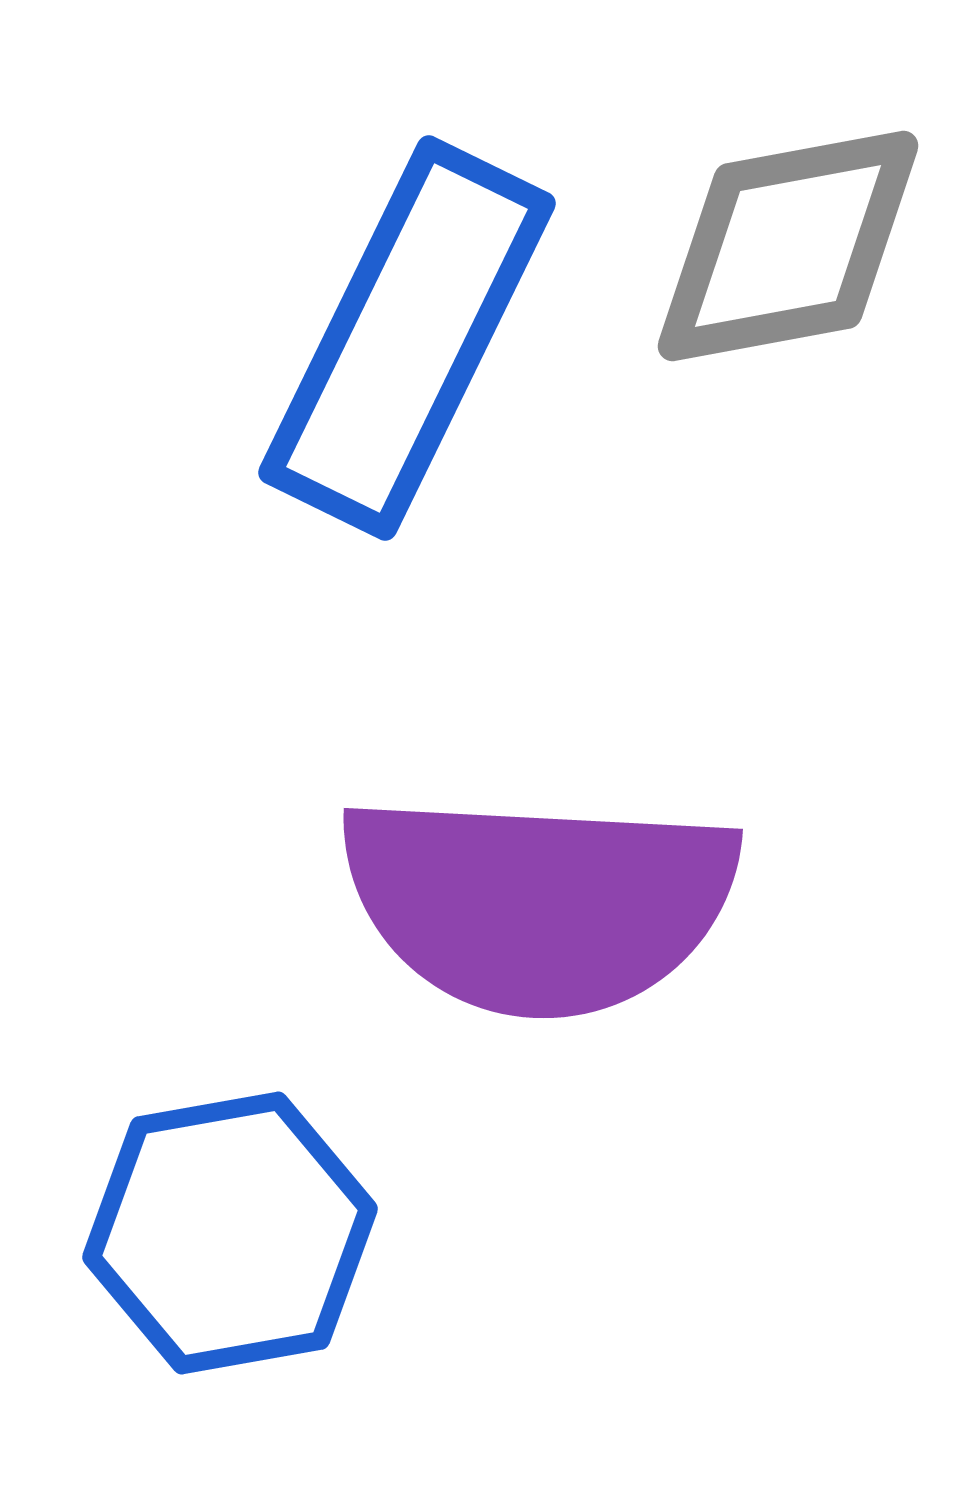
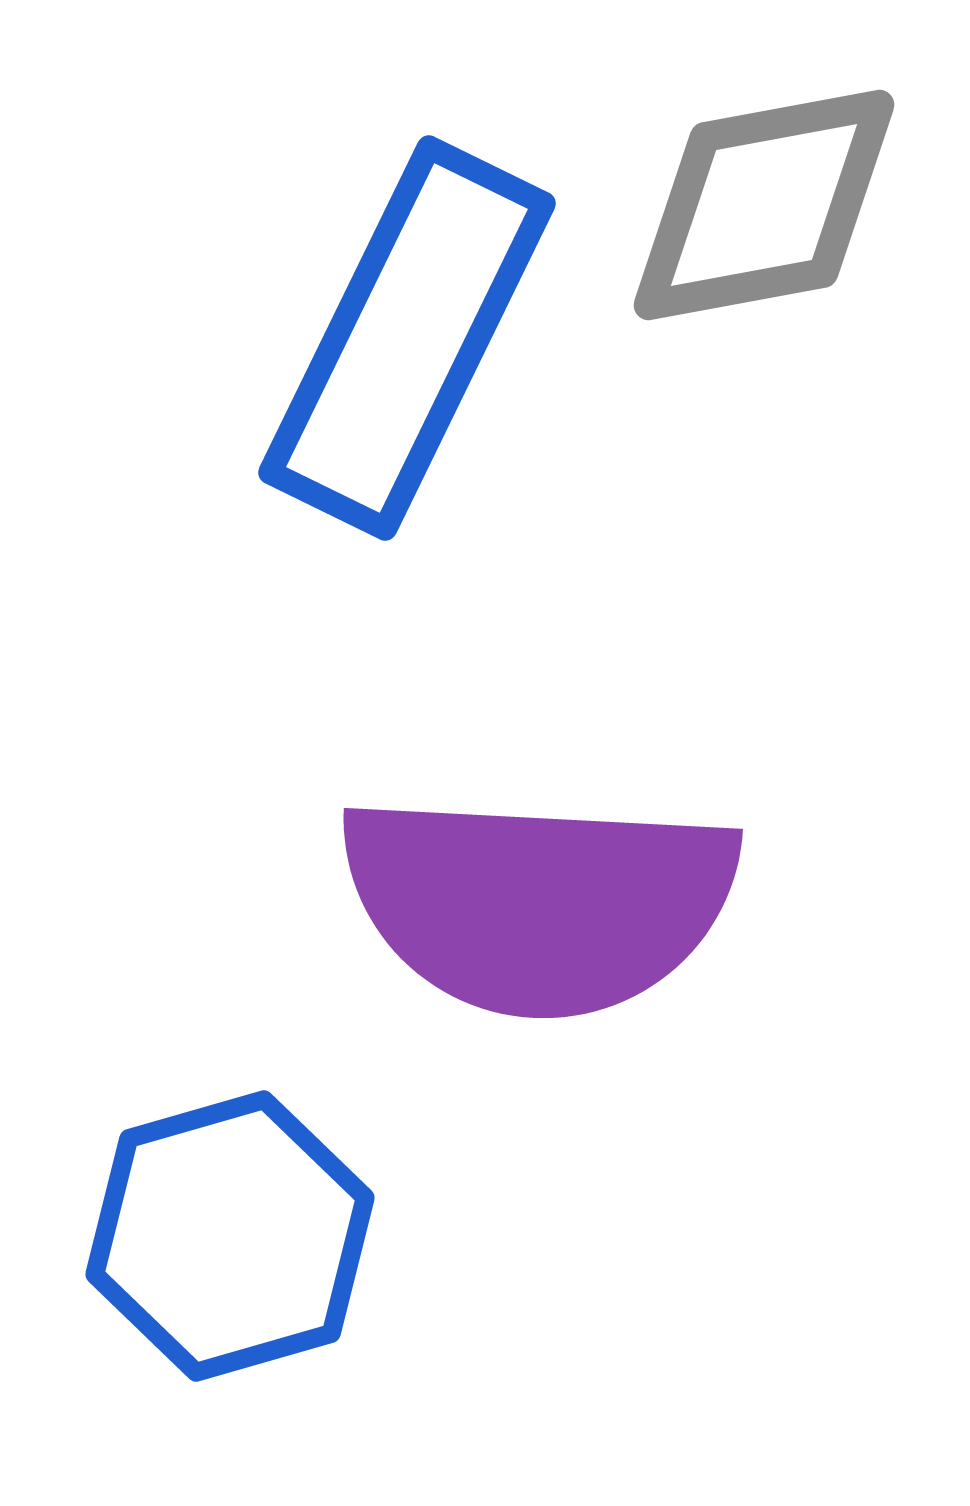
gray diamond: moved 24 px left, 41 px up
blue hexagon: moved 3 px down; rotated 6 degrees counterclockwise
